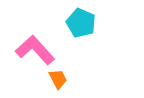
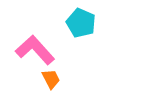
orange trapezoid: moved 7 px left
